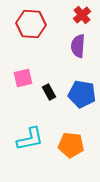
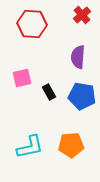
red hexagon: moved 1 px right
purple semicircle: moved 11 px down
pink square: moved 1 px left
blue pentagon: moved 2 px down
cyan L-shape: moved 8 px down
orange pentagon: rotated 10 degrees counterclockwise
